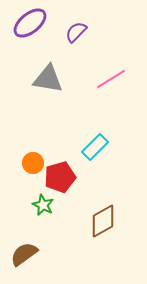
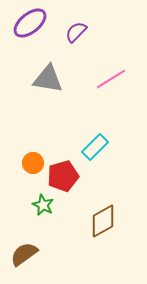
red pentagon: moved 3 px right, 1 px up
